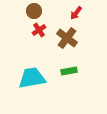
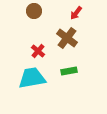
red cross: moved 1 px left, 21 px down; rotated 16 degrees counterclockwise
